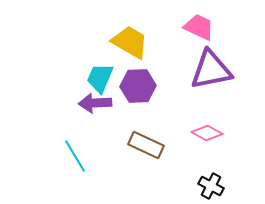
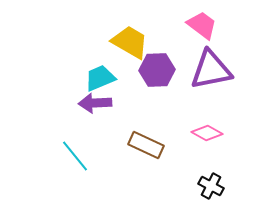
pink trapezoid: moved 3 px right, 2 px up; rotated 12 degrees clockwise
cyan trapezoid: rotated 44 degrees clockwise
purple hexagon: moved 19 px right, 16 px up
cyan line: rotated 8 degrees counterclockwise
